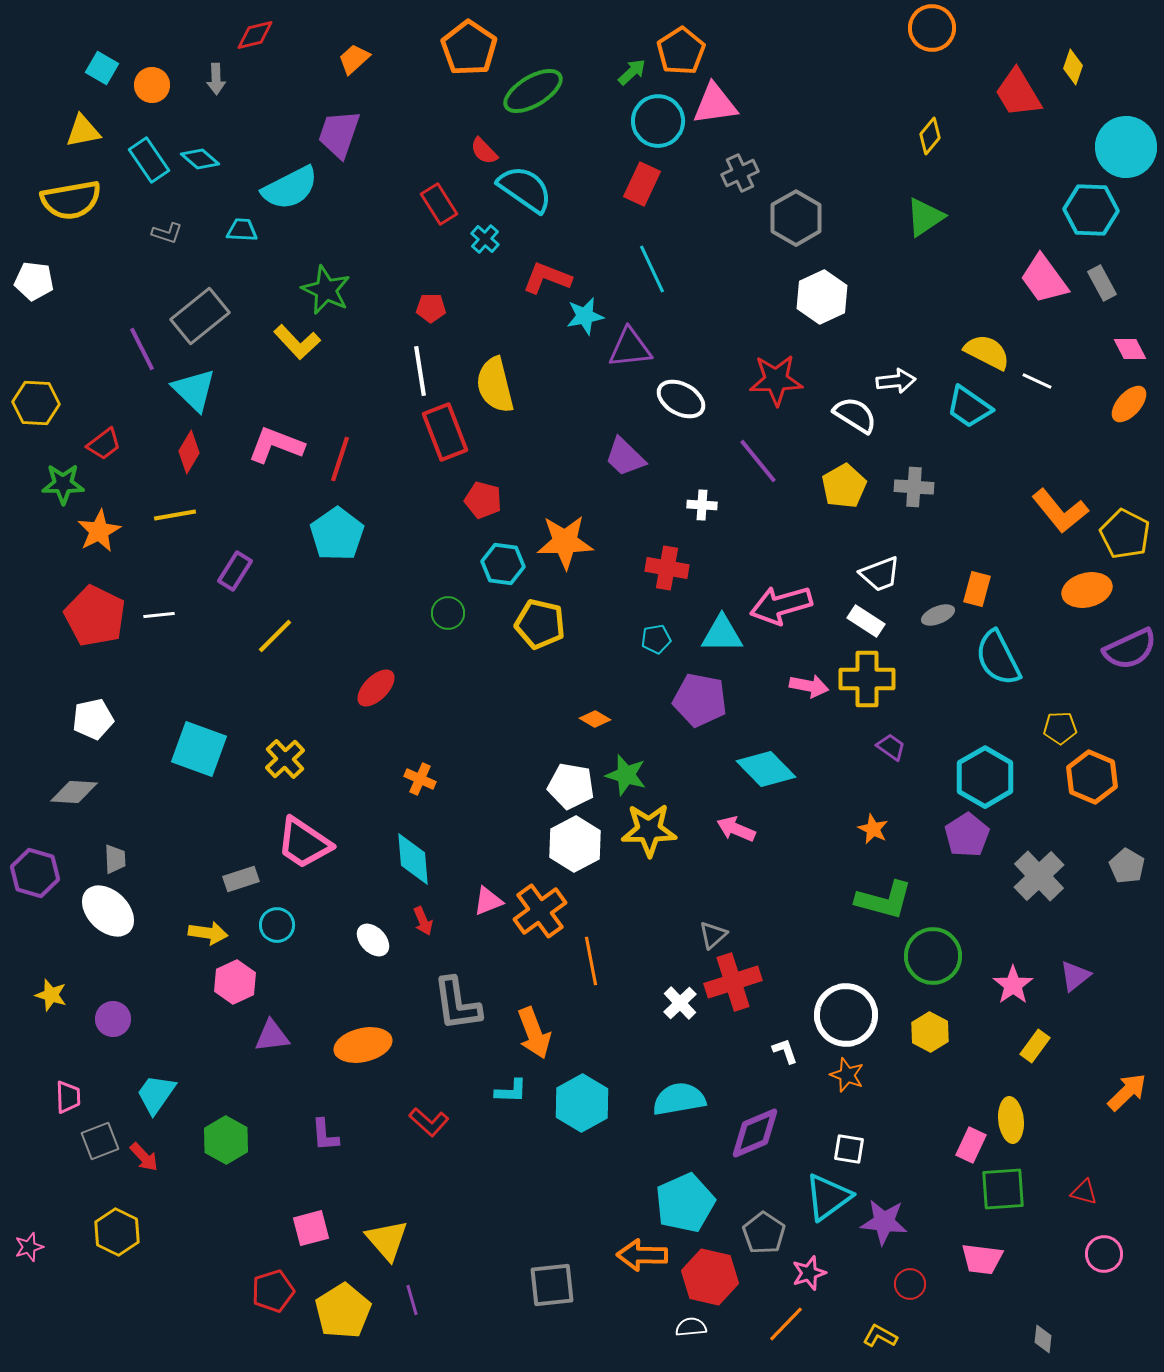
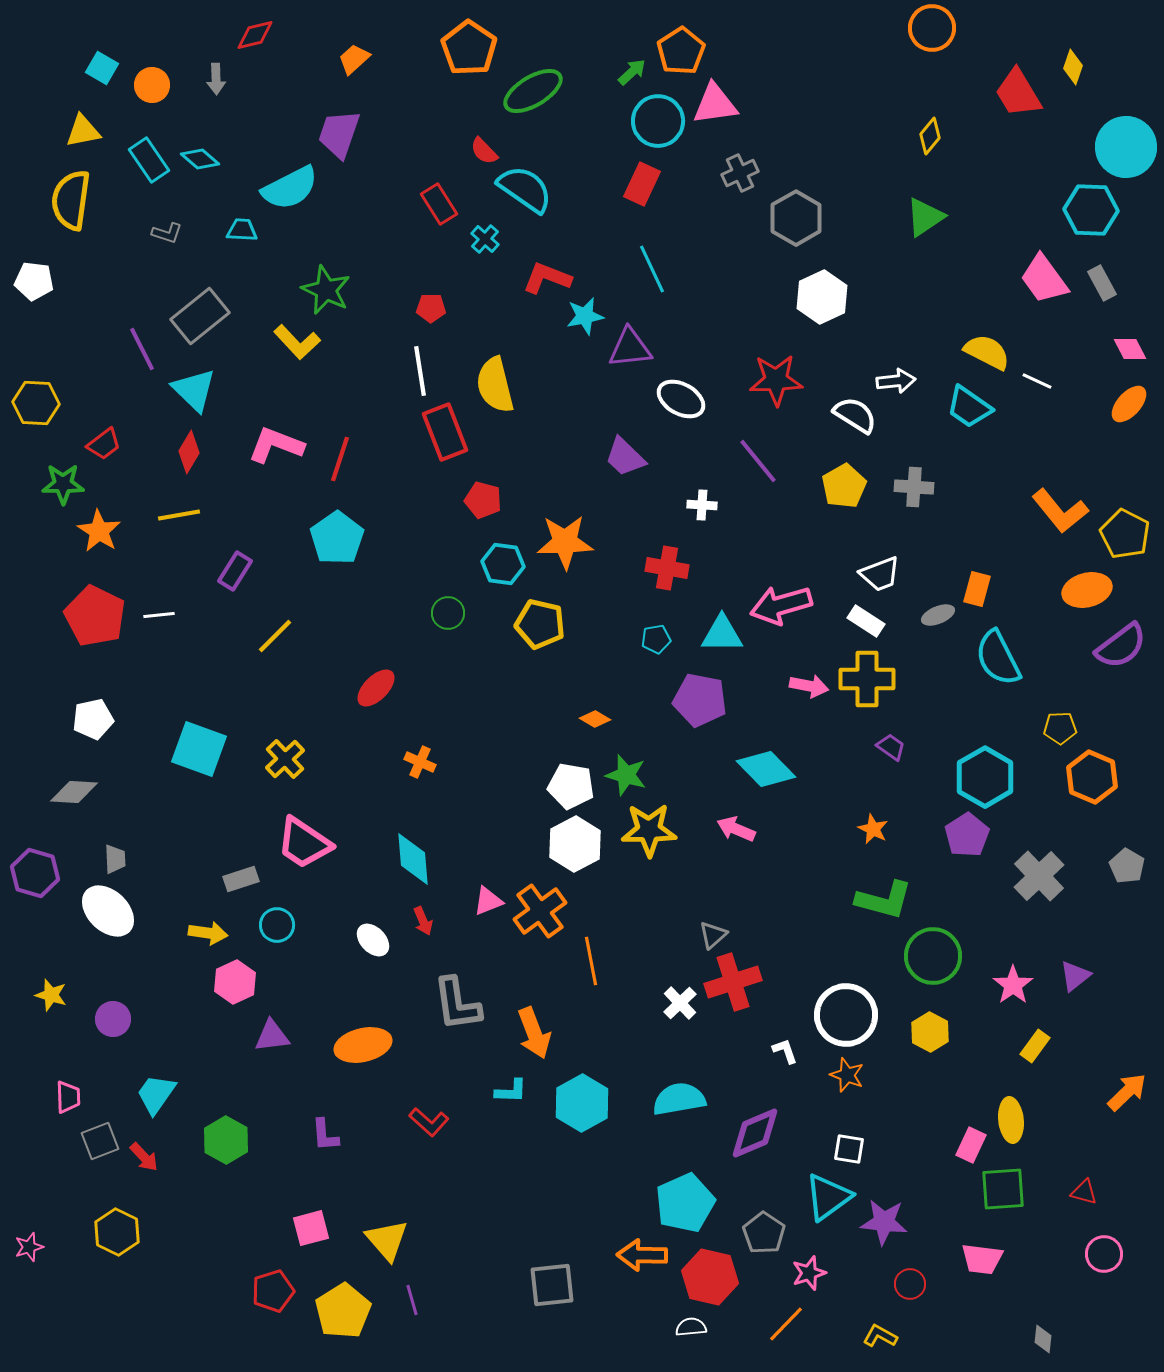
yellow semicircle at (71, 200): rotated 108 degrees clockwise
yellow line at (175, 515): moved 4 px right
orange star at (99, 531): rotated 12 degrees counterclockwise
cyan pentagon at (337, 534): moved 4 px down
purple semicircle at (1130, 649): moved 9 px left, 3 px up; rotated 12 degrees counterclockwise
orange cross at (420, 779): moved 17 px up
